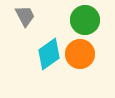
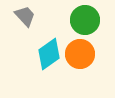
gray trapezoid: rotated 15 degrees counterclockwise
